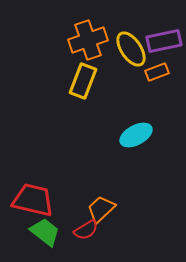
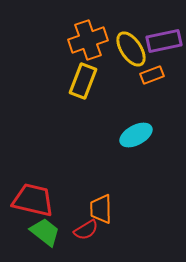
orange rectangle: moved 5 px left, 3 px down
orange trapezoid: rotated 48 degrees counterclockwise
